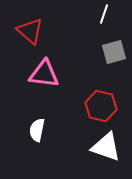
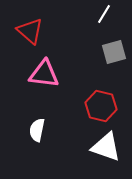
white line: rotated 12 degrees clockwise
